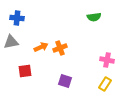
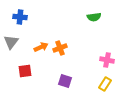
blue cross: moved 3 px right, 1 px up
gray triangle: rotated 42 degrees counterclockwise
